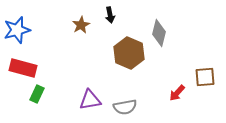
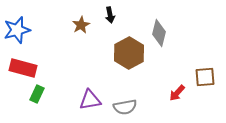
brown hexagon: rotated 8 degrees clockwise
